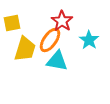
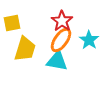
orange ellipse: moved 11 px right
